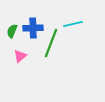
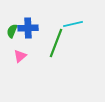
blue cross: moved 5 px left
green line: moved 5 px right
